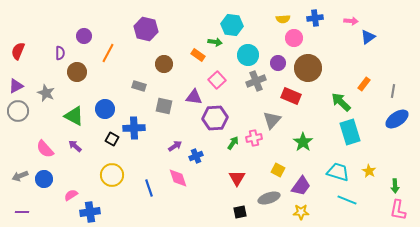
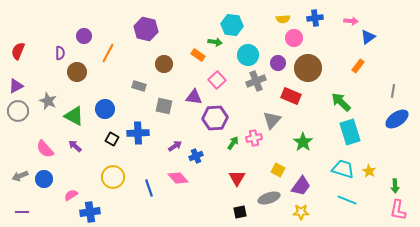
orange rectangle at (364, 84): moved 6 px left, 18 px up
gray star at (46, 93): moved 2 px right, 8 px down
blue cross at (134, 128): moved 4 px right, 5 px down
cyan trapezoid at (338, 172): moved 5 px right, 3 px up
yellow circle at (112, 175): moved 1 px right, 2 px down
pink diamond at (178, 178): rotated 25 degrees counterclockwise
